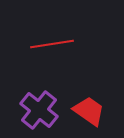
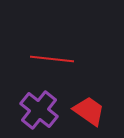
red line: moved 15 px down; rotated 15 degrees clockwise
